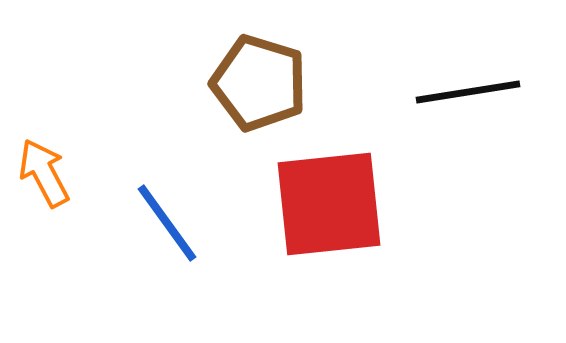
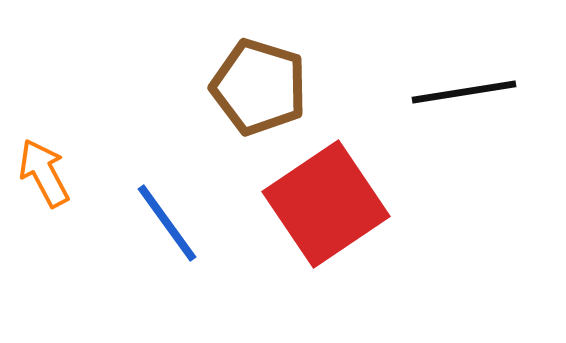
brown pentagon: moved 4 px down
black line: moved 4 px left
red square: moved 3 px left; rotated 28 degrees counterclockwise
